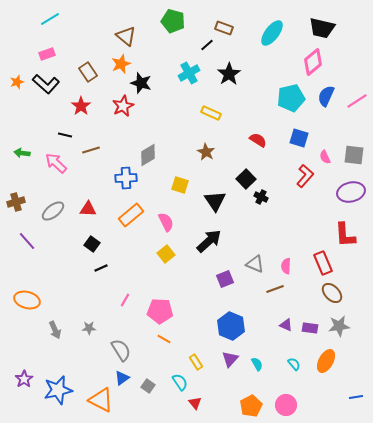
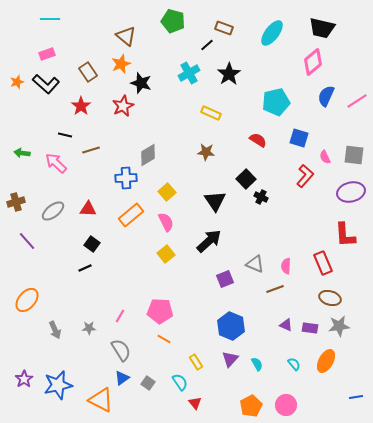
cyan line at (50, 19): rotated 30 degrees clockwise
cyan pentagon at (291, 98): moved 15 px left, 4 px down
brown star at (206, 152): rotated 24 degrees counterclockwise
yellow square at (180, 185): moved 13 px left, 7 px down; rotated 30 degrees clockwise
black line at (101, 268): moved 16 px left
brown ellipse at (332, 293): moved 2 px left, 5 px down; rotated 30 degrees counterclockwise
orange ellipse at (27, 300): rotated 65 degrees counterclockwise
pink line at (125, 300): moved 5 px left, 16 px down
gray square at (148, 386): moved 3 px up
blue star at (58, 390): moved 5 px up
